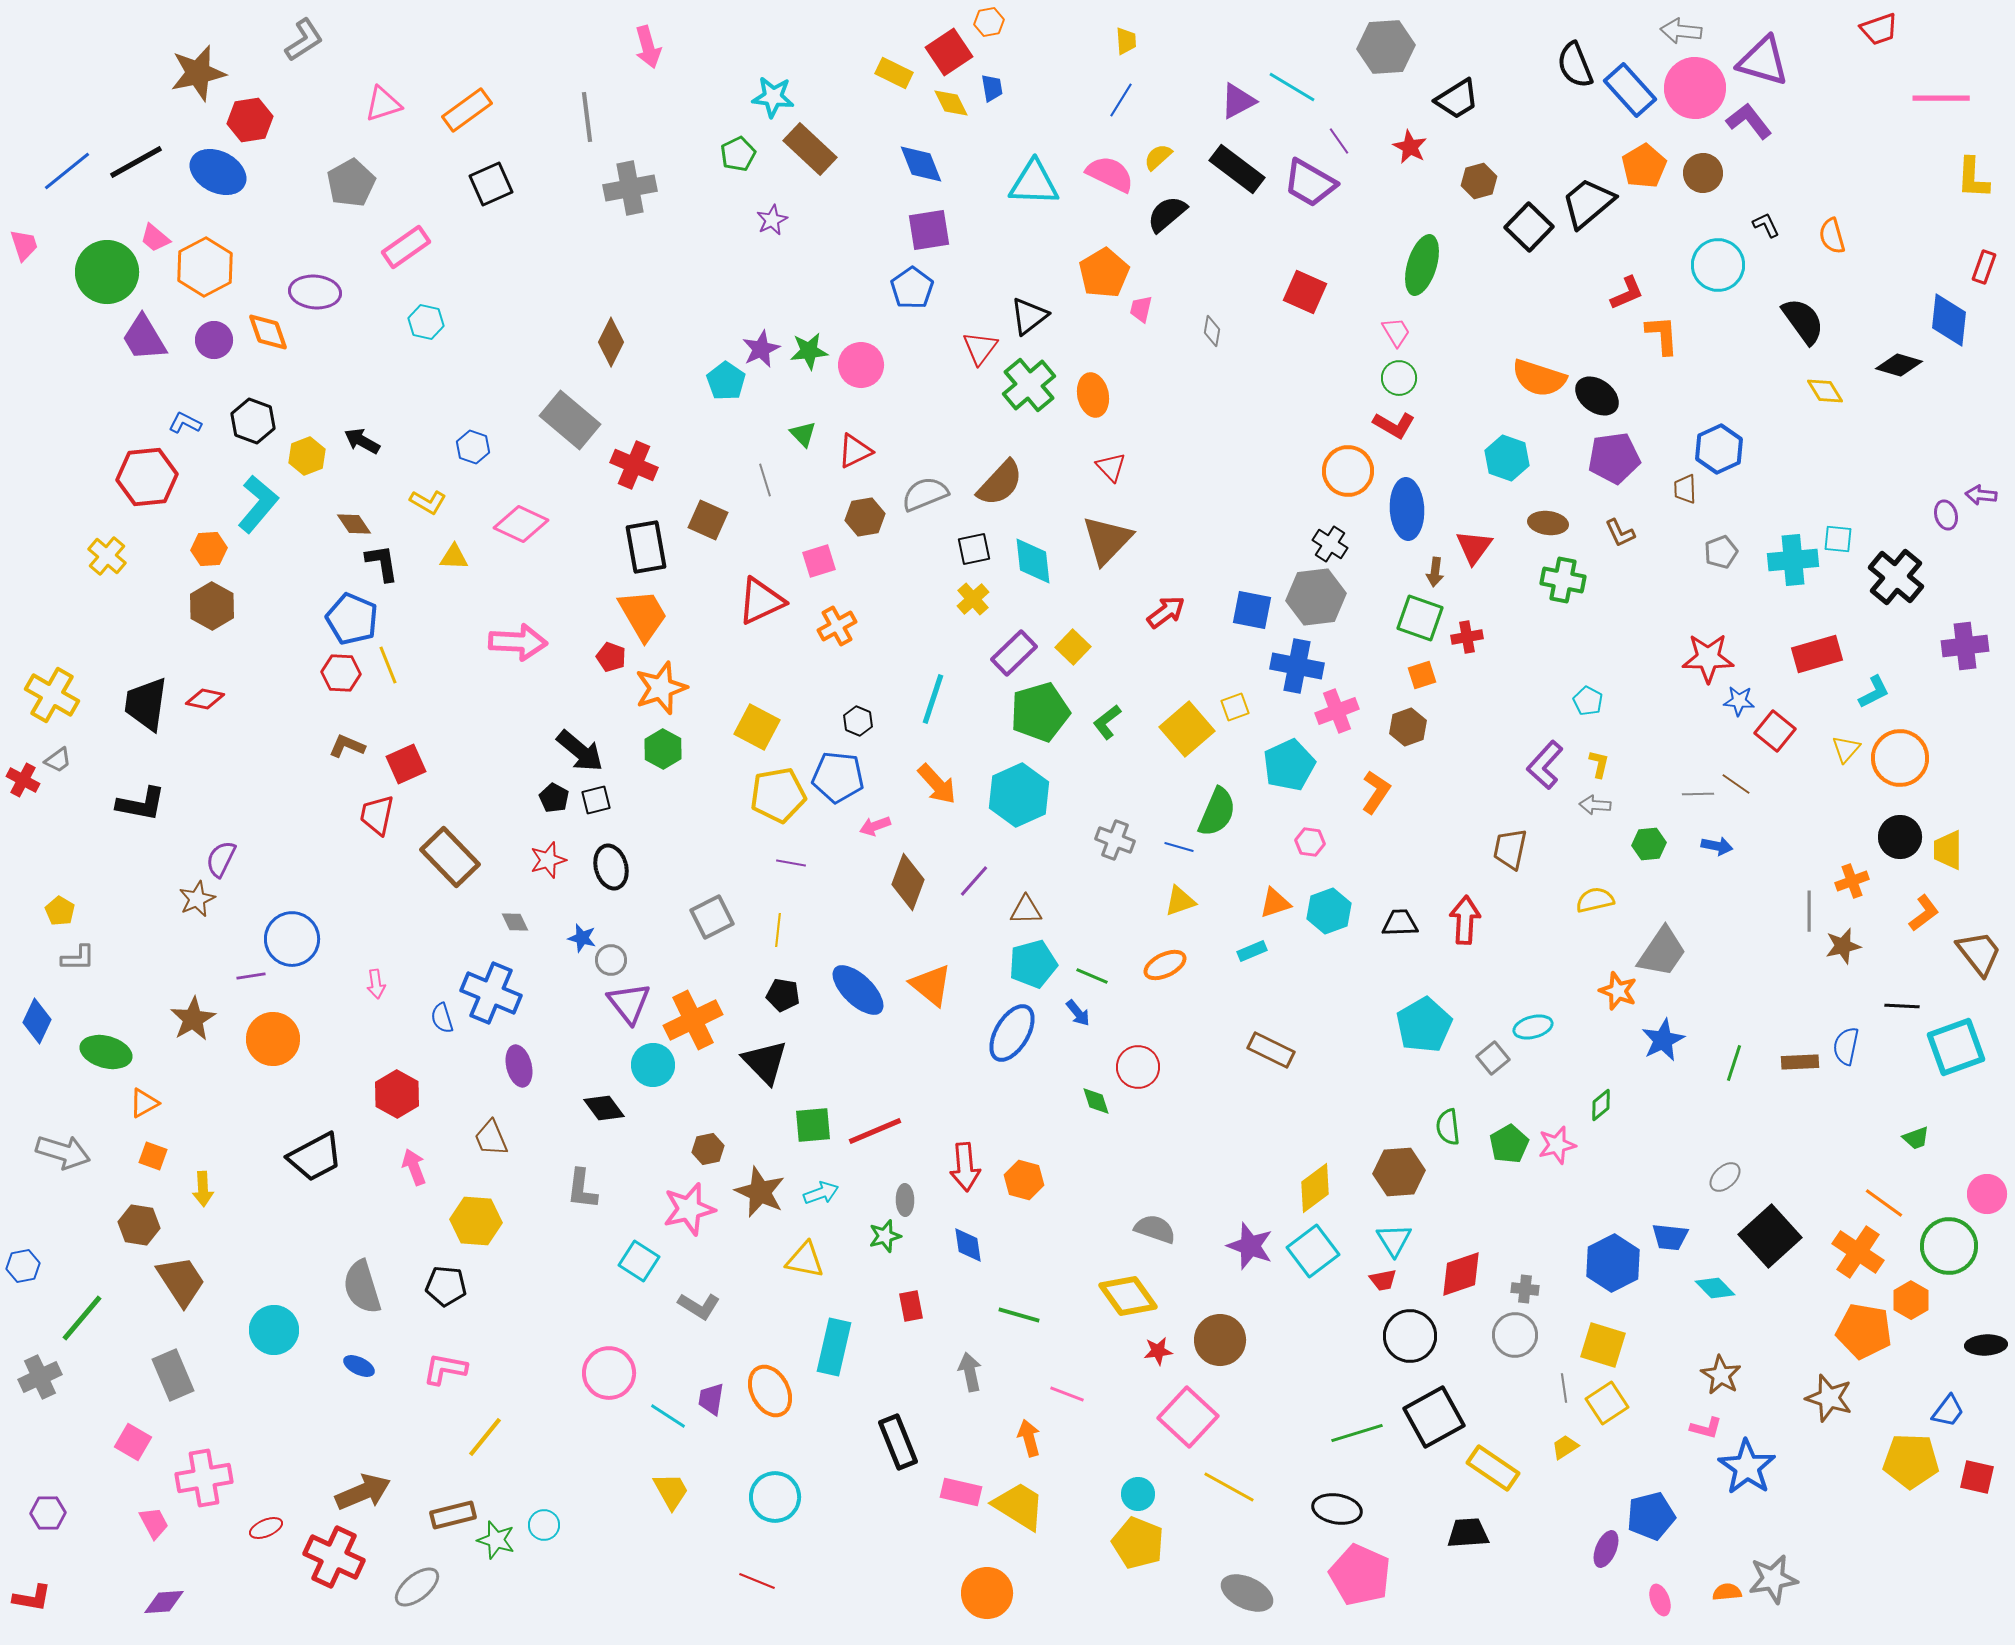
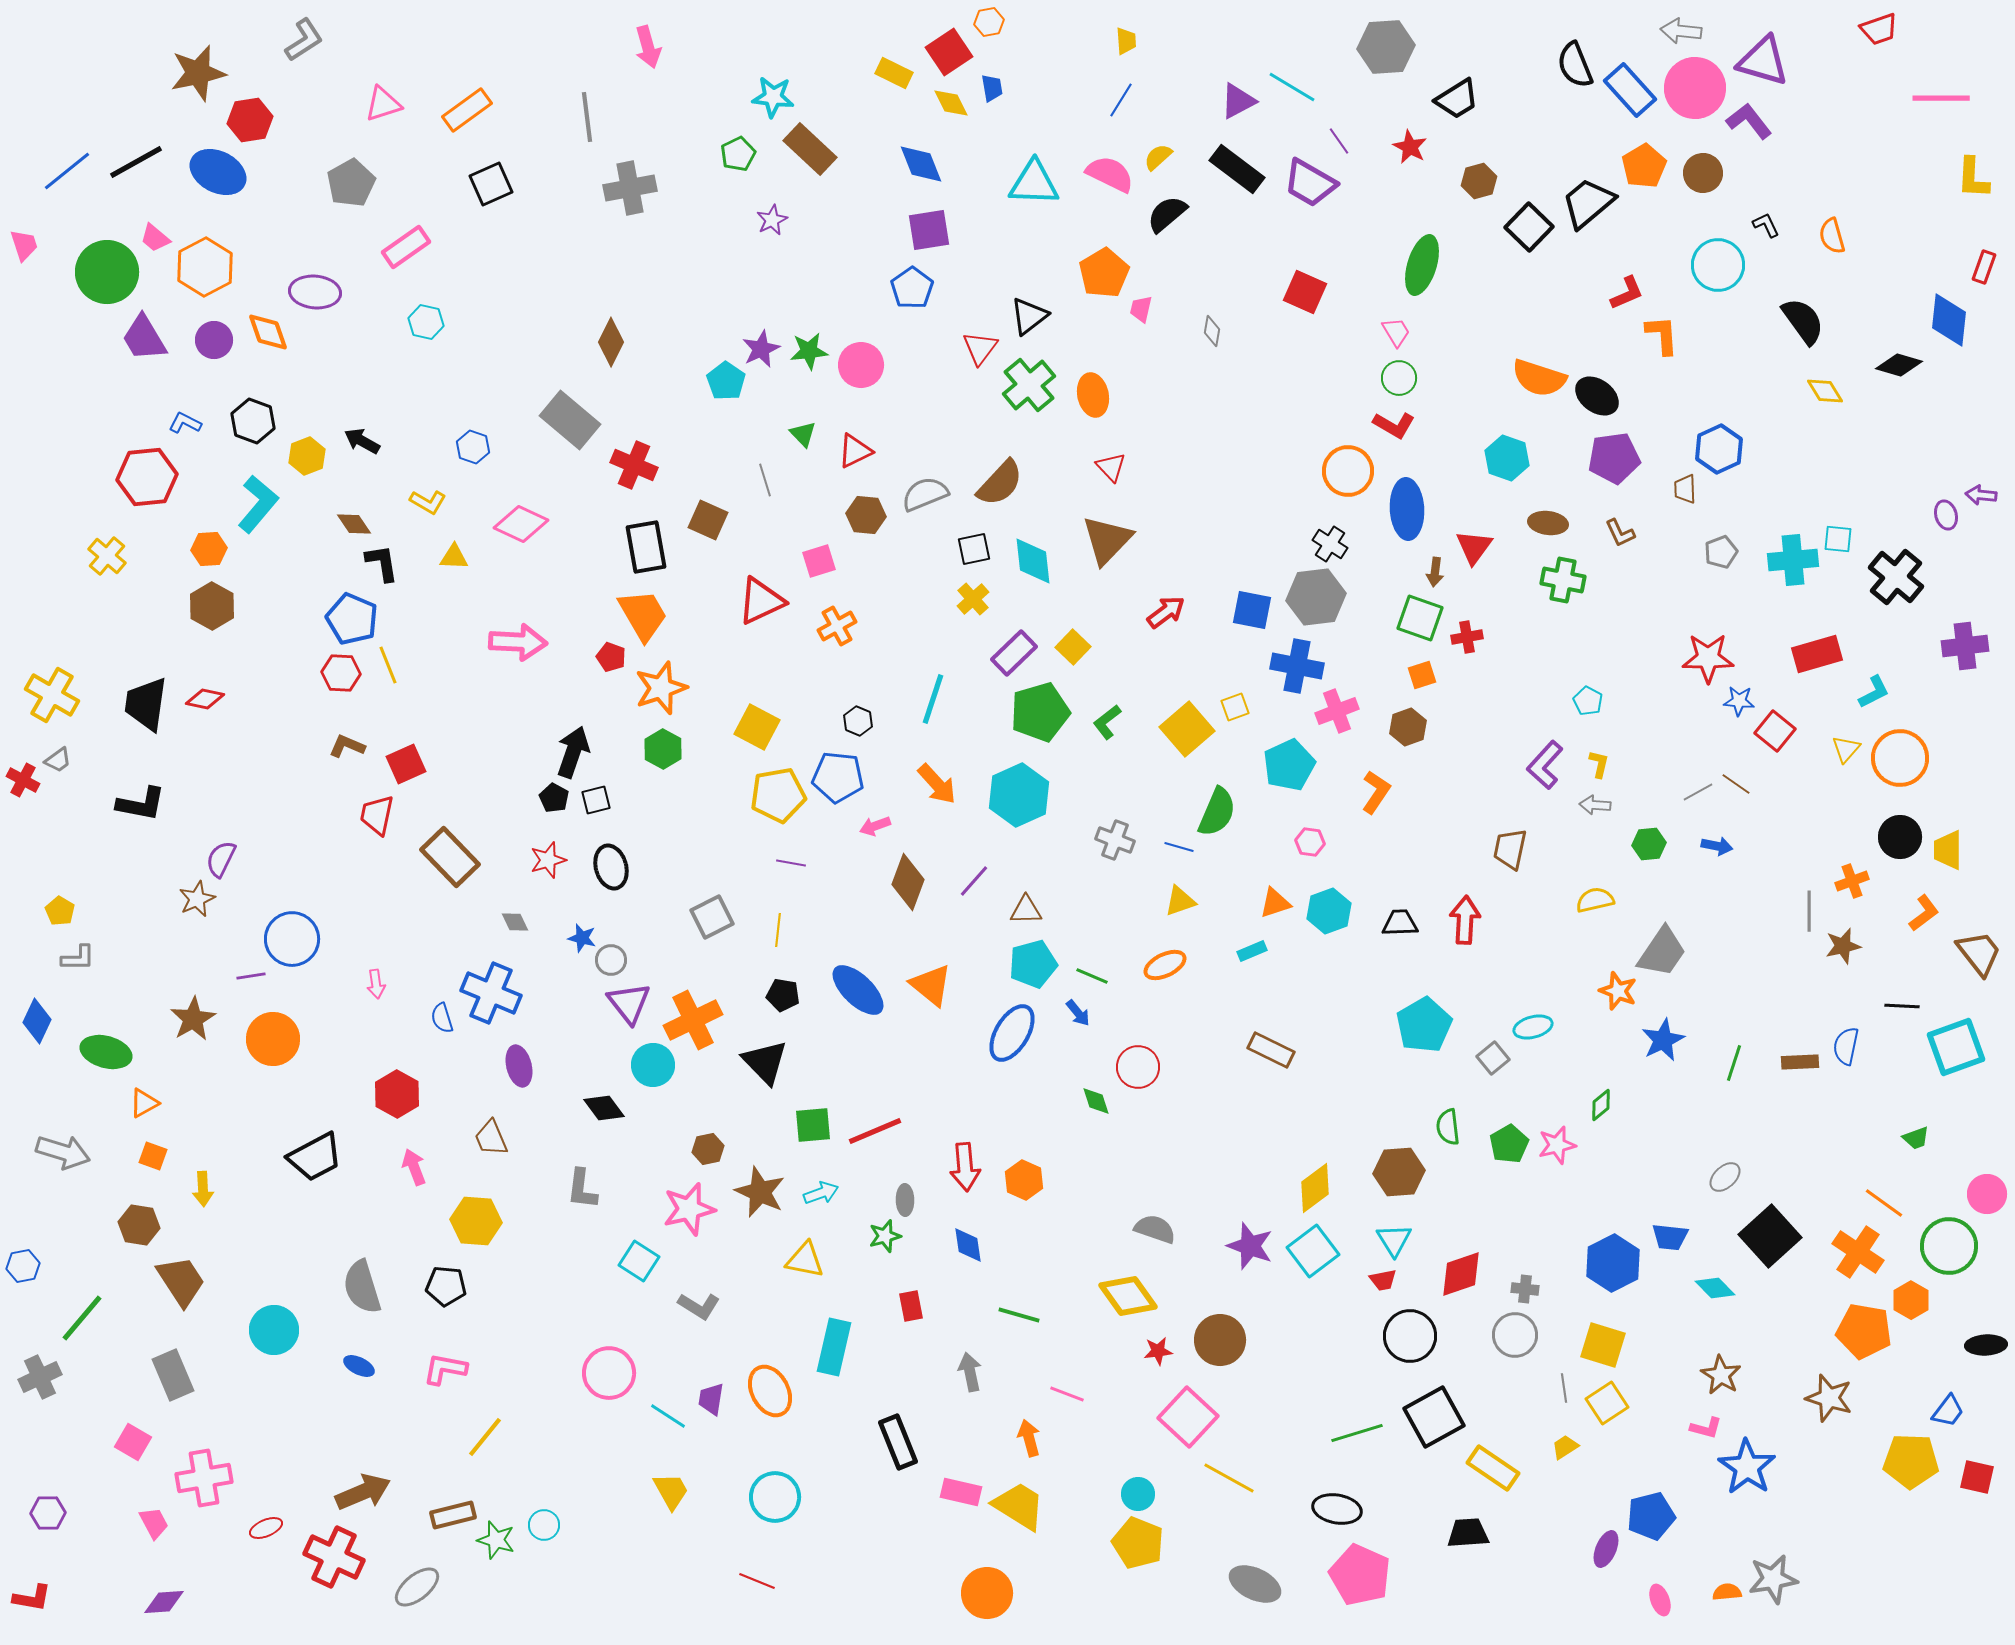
brown hexagon at (865, 517): moved 1 px right, 2 px up; rotated 15 degrees clockwise
black arrow at (580, 751): moved 7 px left, 1 px down; rotated 111 degrees counterclockwise
gray line at (1698, 794): moved 2 px up; rotated 28 degrees counterclockwise
orange hexagon at (1024, 1180): rotated 9 degrees clockwise
yellow line at (1229, 1487): moved 9 px up
gray ellipse at (1247, 1593): moved 8 px right, 9 px up
